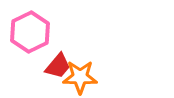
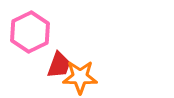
red trapezoid: moved 1 px right, 1 px up; rotated 20 degrees counterclockwise
